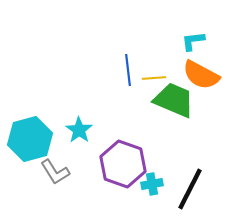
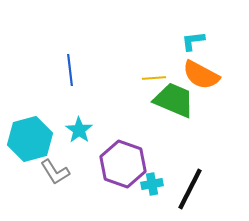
blue line: moved 58 px left
